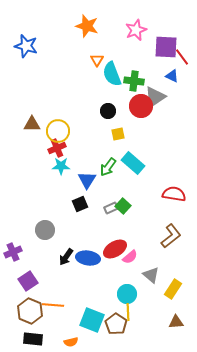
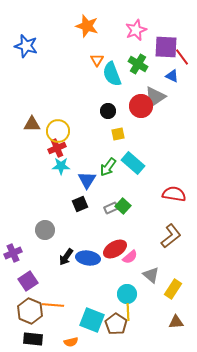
green cross at (134, 81): moved 4 px right, 17 px up; rotated 24 degrees clockwise
purple cross at (13, 252): moved 1 px down
